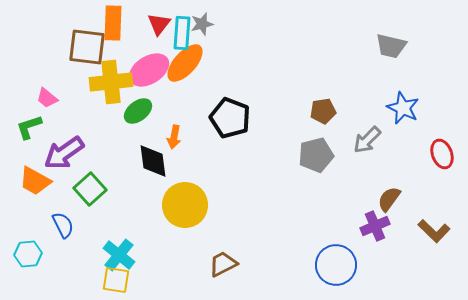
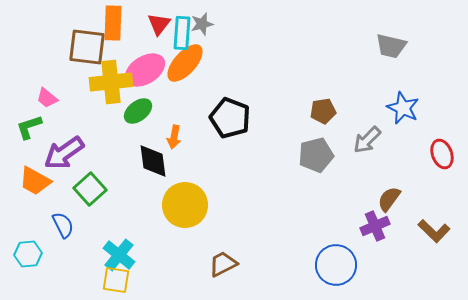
pink ellipse: moved 4 px left
